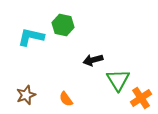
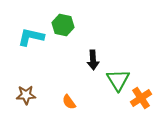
black arrow: rotated 78 degrees counterclockwise
brown star: rotated 18 degrees clockwise
orange semicircle: moved 3 px right, 3 px down
